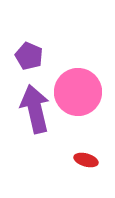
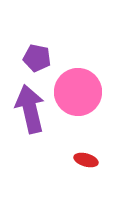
purple pentagon: moved 8 px right, 2 px down; rotated 12 degrees counterclockwise
purple arrow: moved 5 px left
